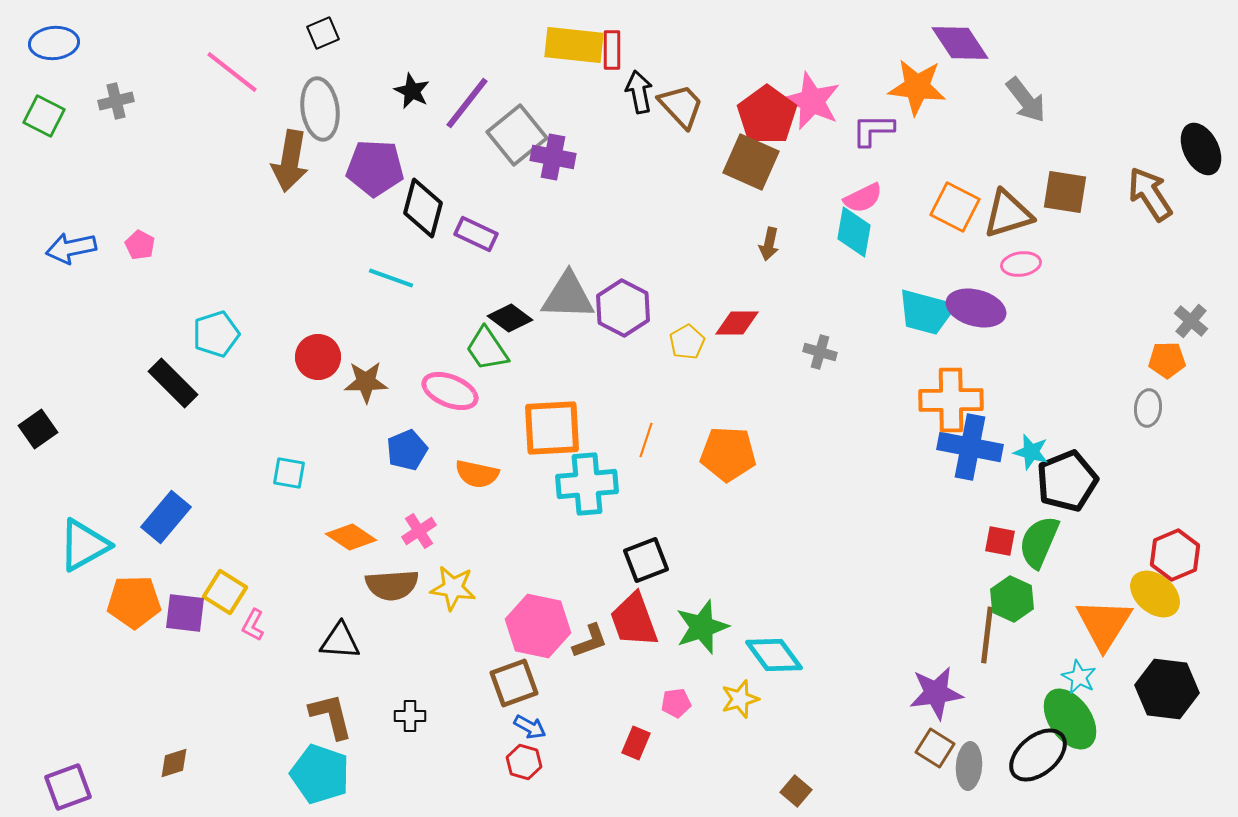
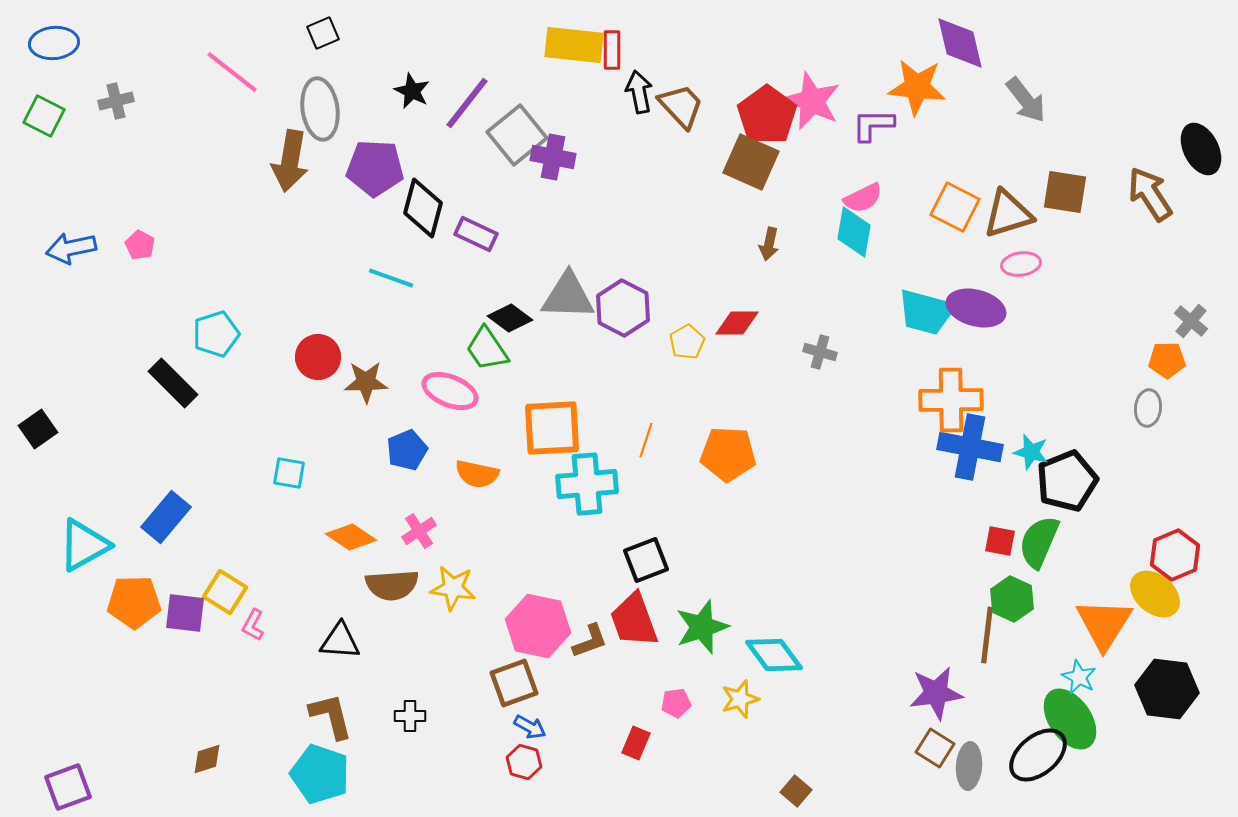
purple diamond at (960, 43): rotated 20 degrees clockwise
purple L-shape at (873, 130): moved 5 px up
brown diamond at (174, 763): moved 33 px right, 4 px up
